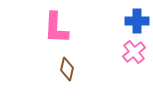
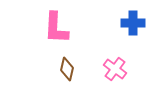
blue cross: moved 4 px left, 2 px down
pink cross: moved 19 px left, 17 px down; rotated 15 degrees counterclockwise
